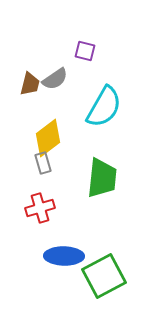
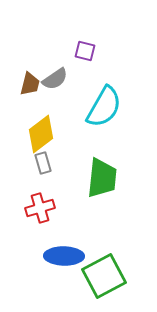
yellow diamond: moved 7 px left, 4 px up
